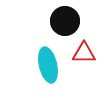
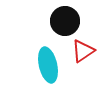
red triangle: moved 1 px left, 2 px up; rotated 35 degrees counterclockwise
